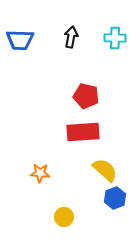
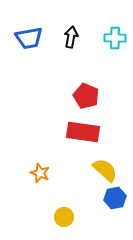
blue trapezoid: moved 9 px right, 2 px up; rotated 12 degrees counterclockwise
red pentagon: rotated 10 degrees clockwise
red rectangle: rotated 12 degrees clockwise
orange star: rotated 18 degrees clockwise
blue hexagon: rotated 10 degrees clockwise
